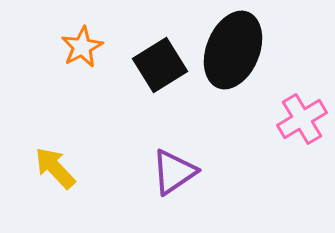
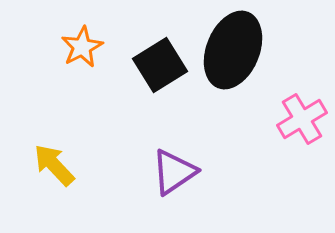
yellow arrow: moved 1 px left, 3 px up
